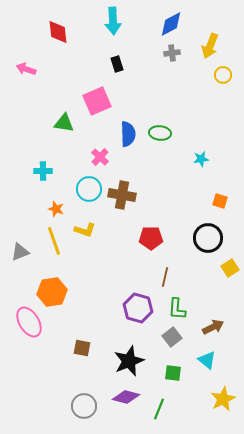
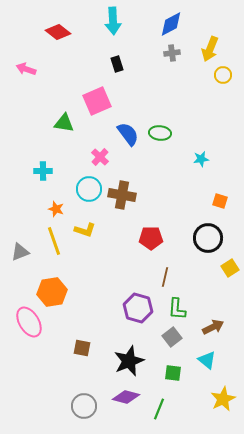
red diamond: rotated 45 degrees counterclockwise
yellow arrow: moved 3 px down
blue semicircle: rotated 35 degrees counterclockwise
